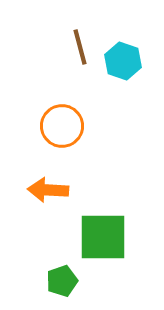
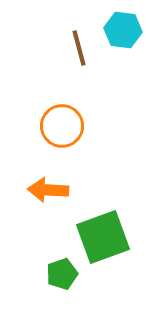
brown line: moved 1 px left, 1 px down
cyan hexagon: moved 31 px up; rotated 12 degrees counterclockwise
green square: rotated 20 degrees counterclockwise
green pentagon: moved 7 px up
